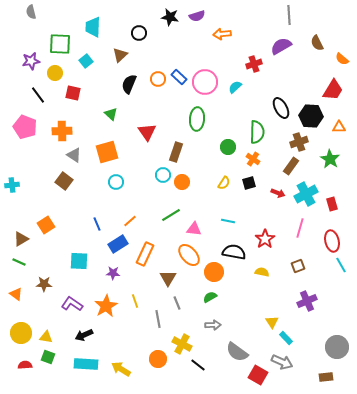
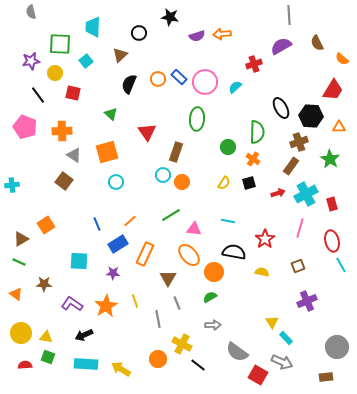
purple semicircle at (197, 16): moved 20 px down
red arrow at (278, 193): rotated 40 degrees counterclockwise
